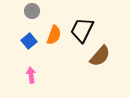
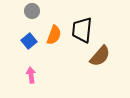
black trapezoid: rotated 20 degrees counterclockwise
